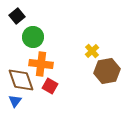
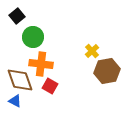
brown diamond: moved 1 px left
blue triangle: rotated 40 degrees counterclockwise
